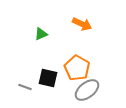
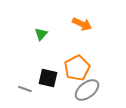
green triangle: rotated 24 degrees counterclockwise
orange pentagon: rotated 15 degrees clockwise
gray line: moved 2 px down
